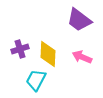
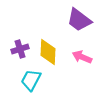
yellow diamond: moved 2 px up
cyan trapezoid: moved 5 px left
